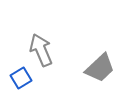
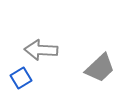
gray arrow: rotated 64 degrees counterclockwise
